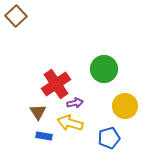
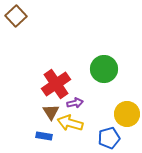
yellow circle: moved 2 px right, 8 px down
brown triangle: moved 13 px right
